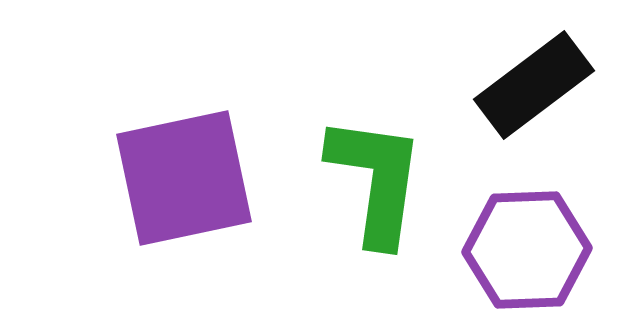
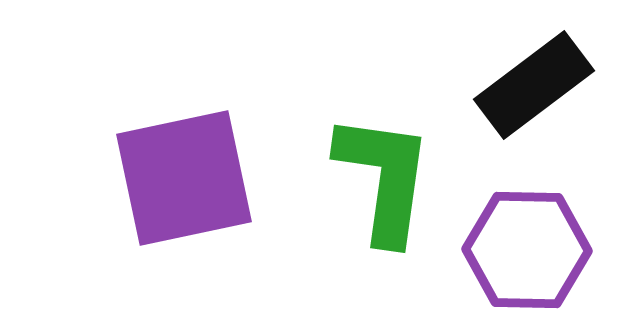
green L-shape: moved 8 px right, 2 px up
purple hexagon: rotated 3 degrees clockwise
